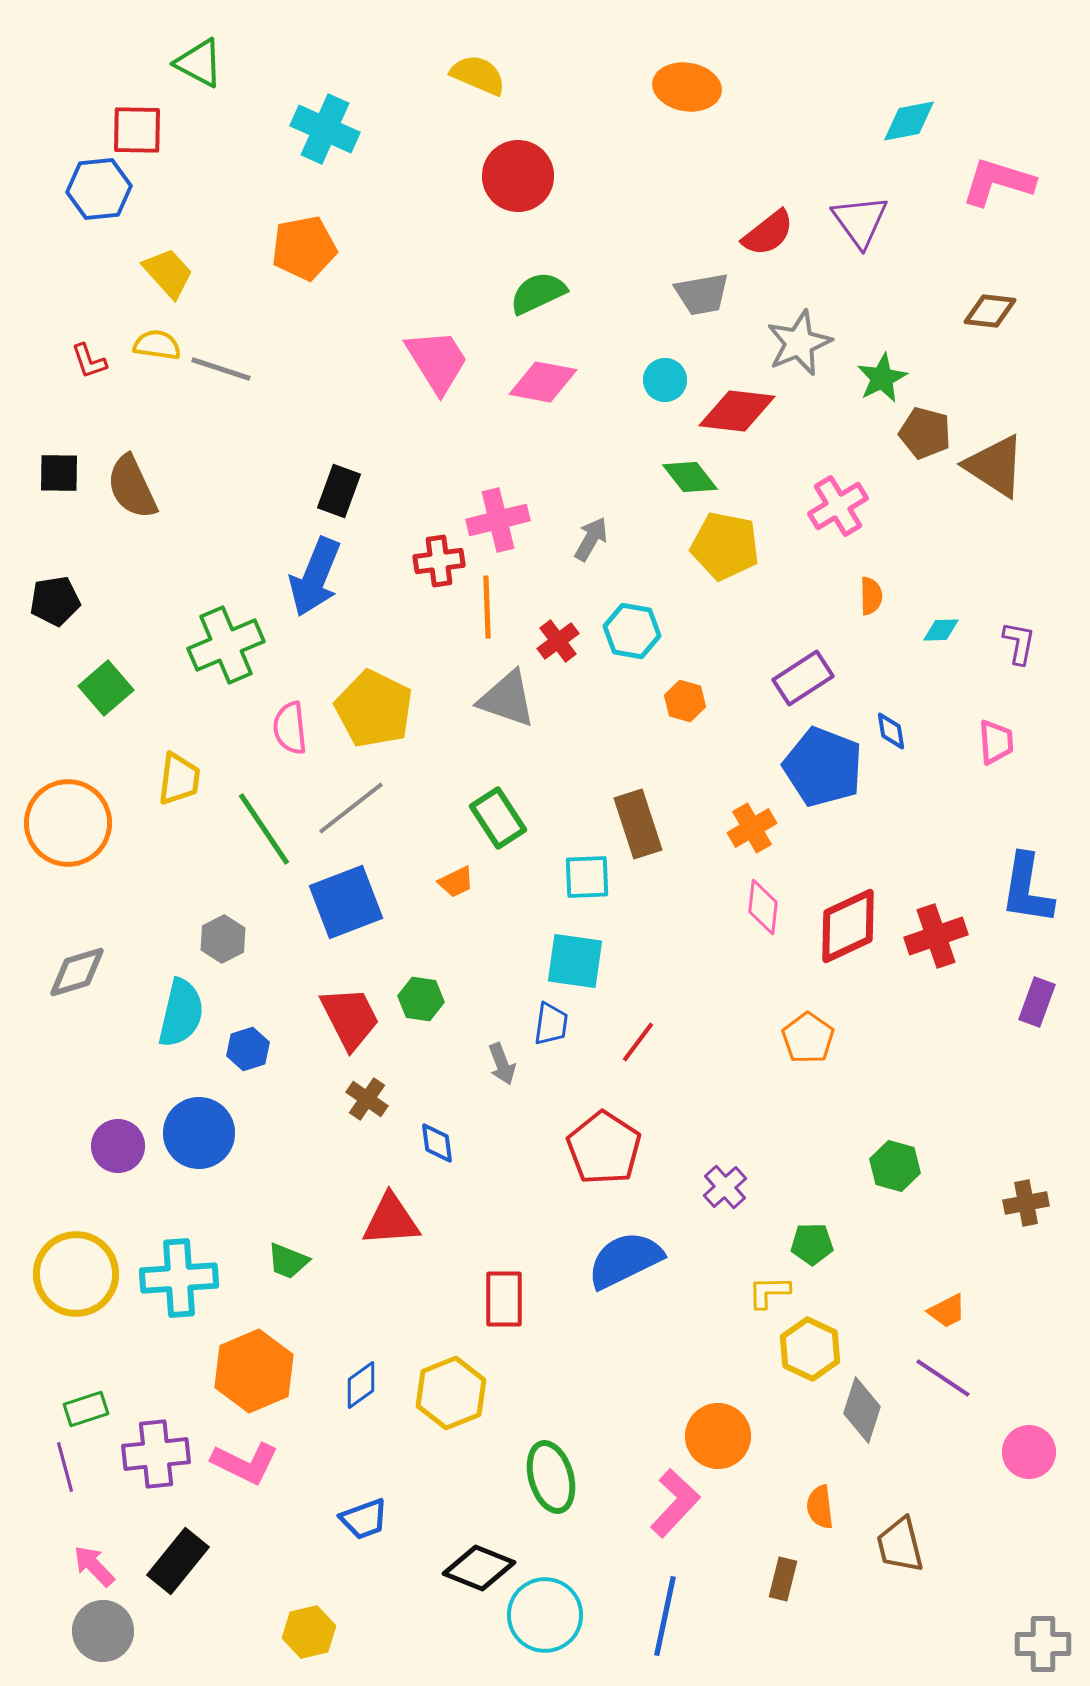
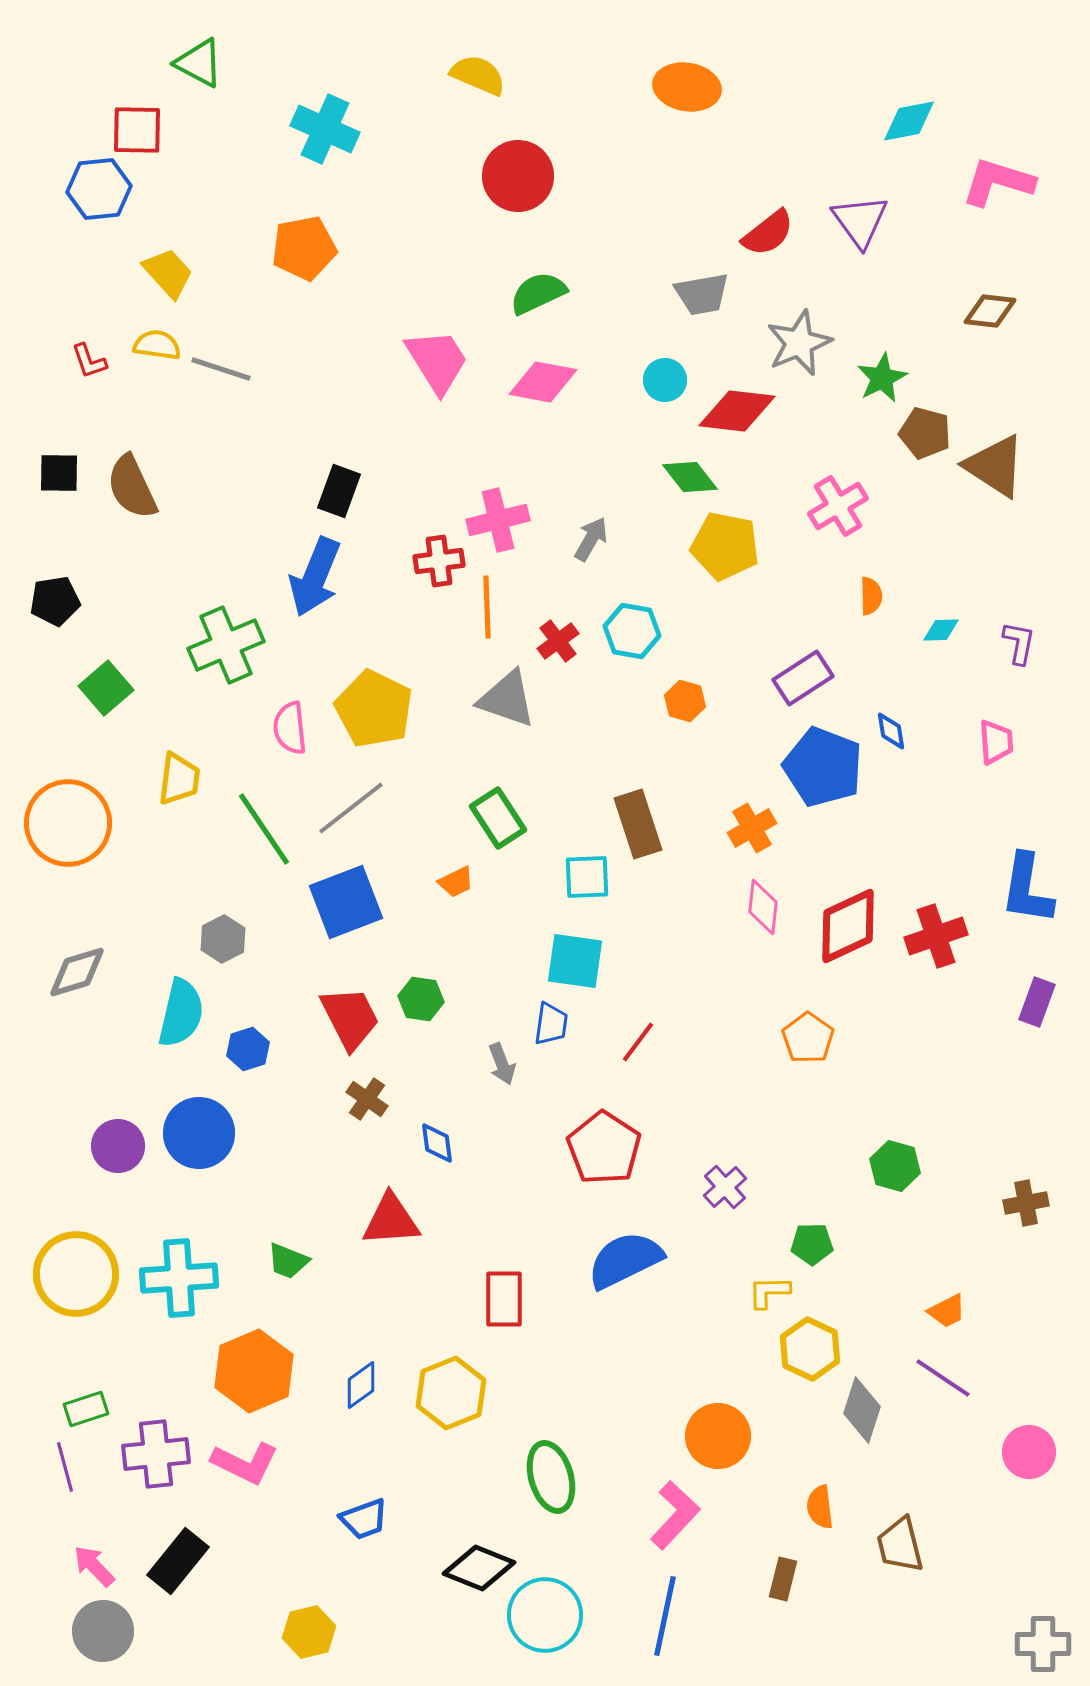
pink L-shape at (675, 1503): moved 12 px down
